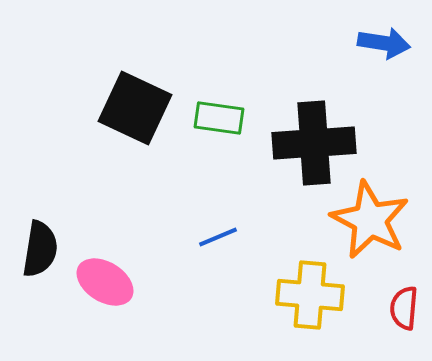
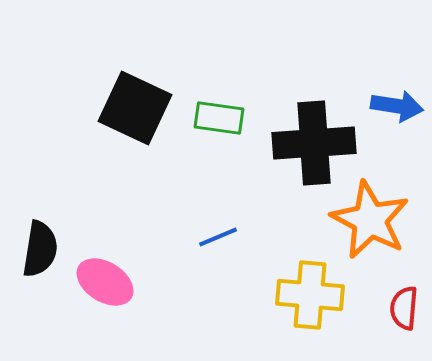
blue arrow: moved 13 px right, 63 px down
